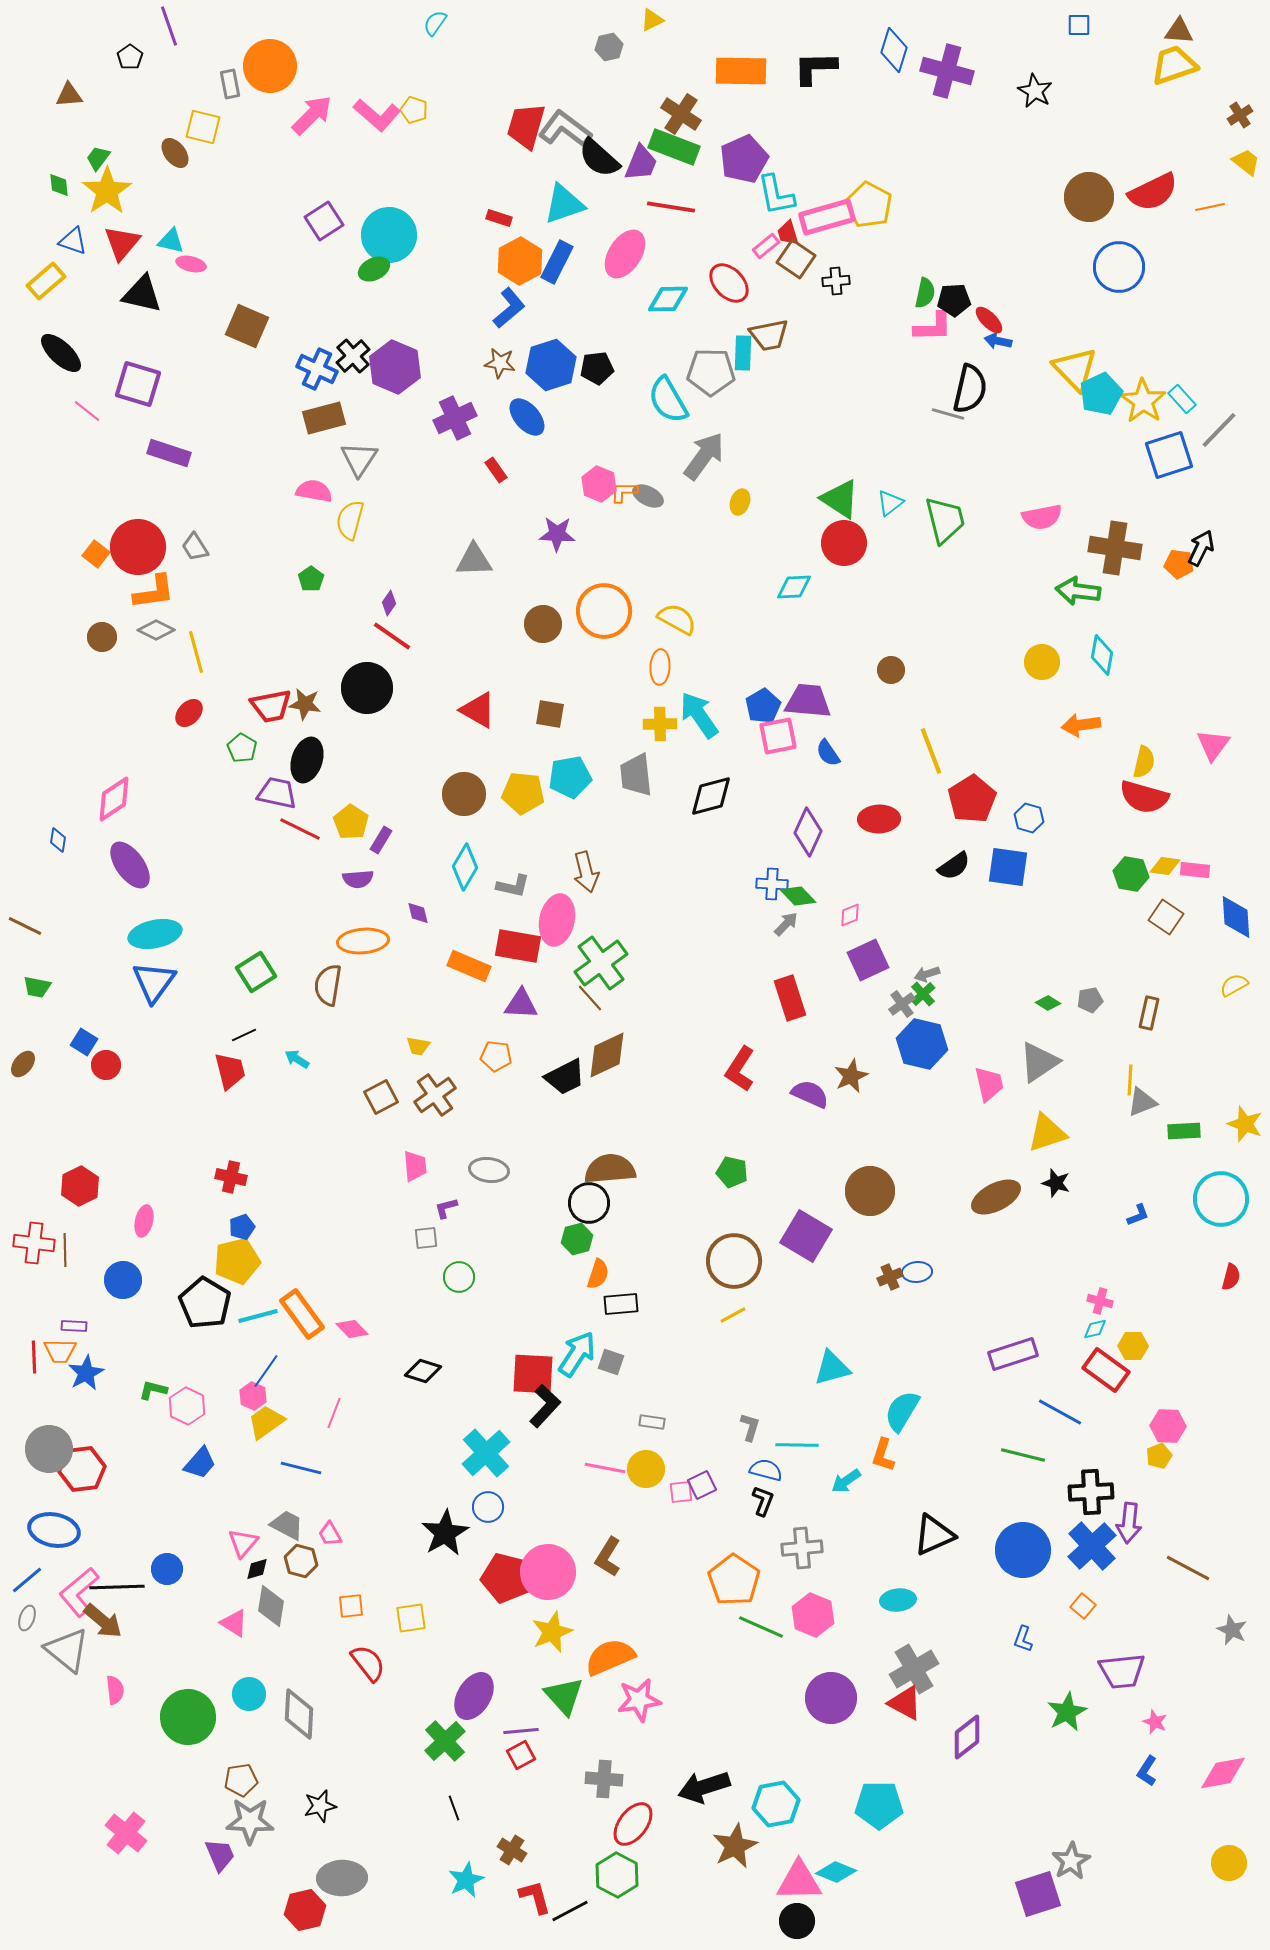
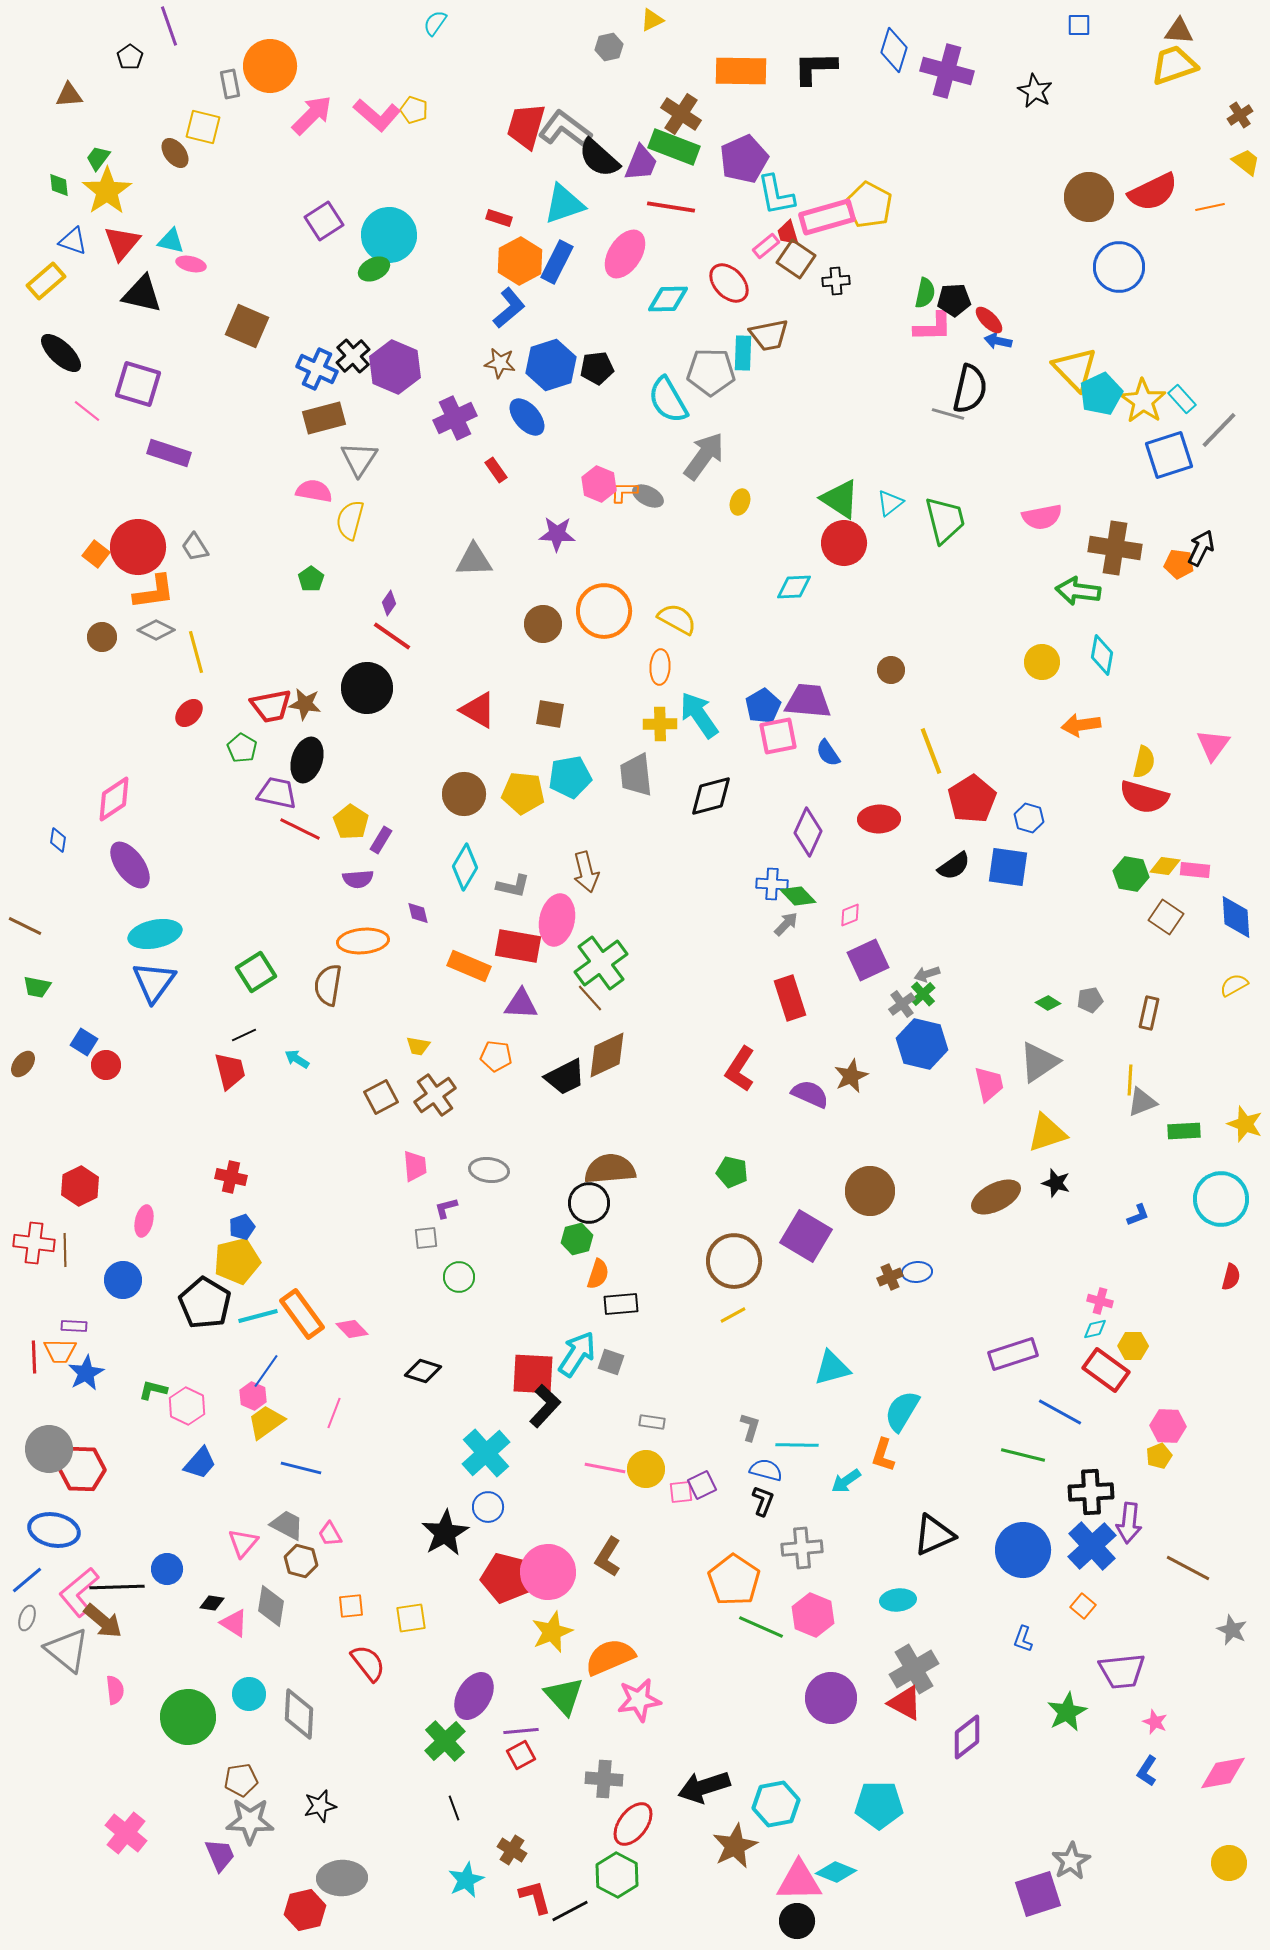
red hexagon at (82, 1469): rotated 9 degrees clockwise
black diamond at (257, 1569): moved 45 px left, 34 px down; rotated 25 degrees clockwise
